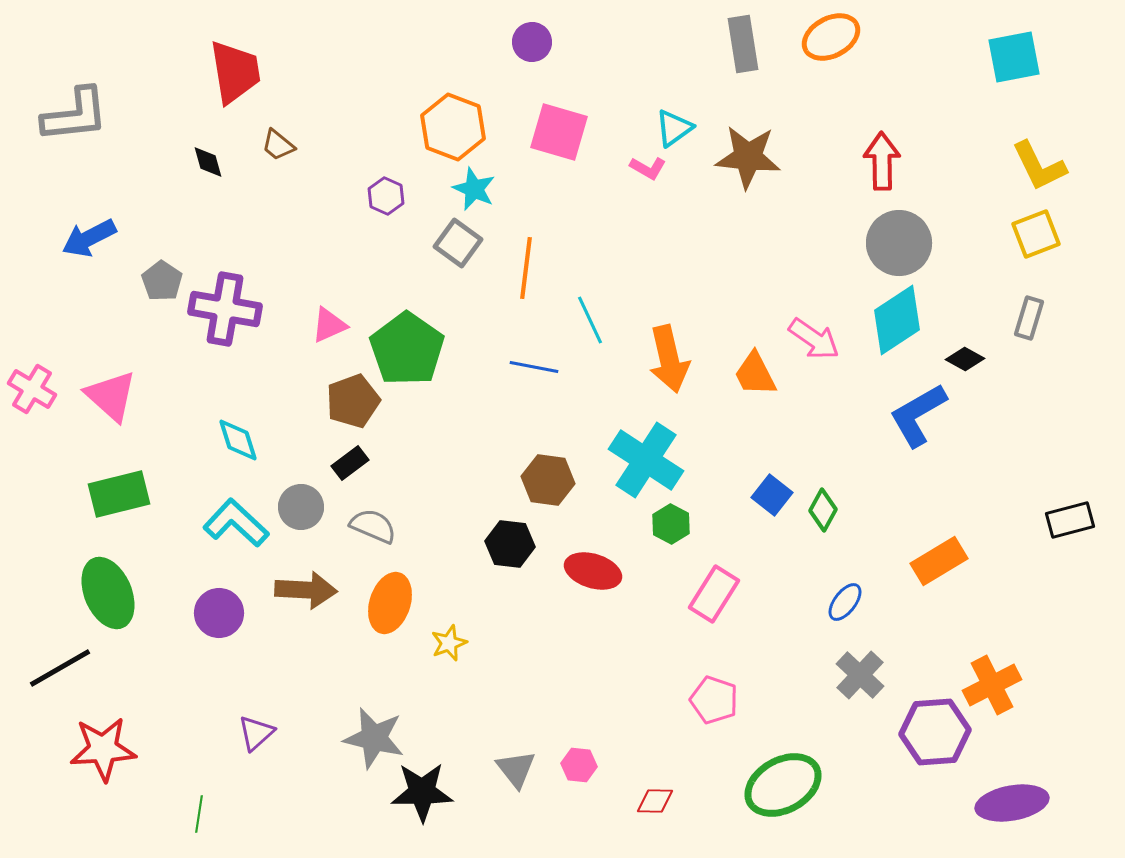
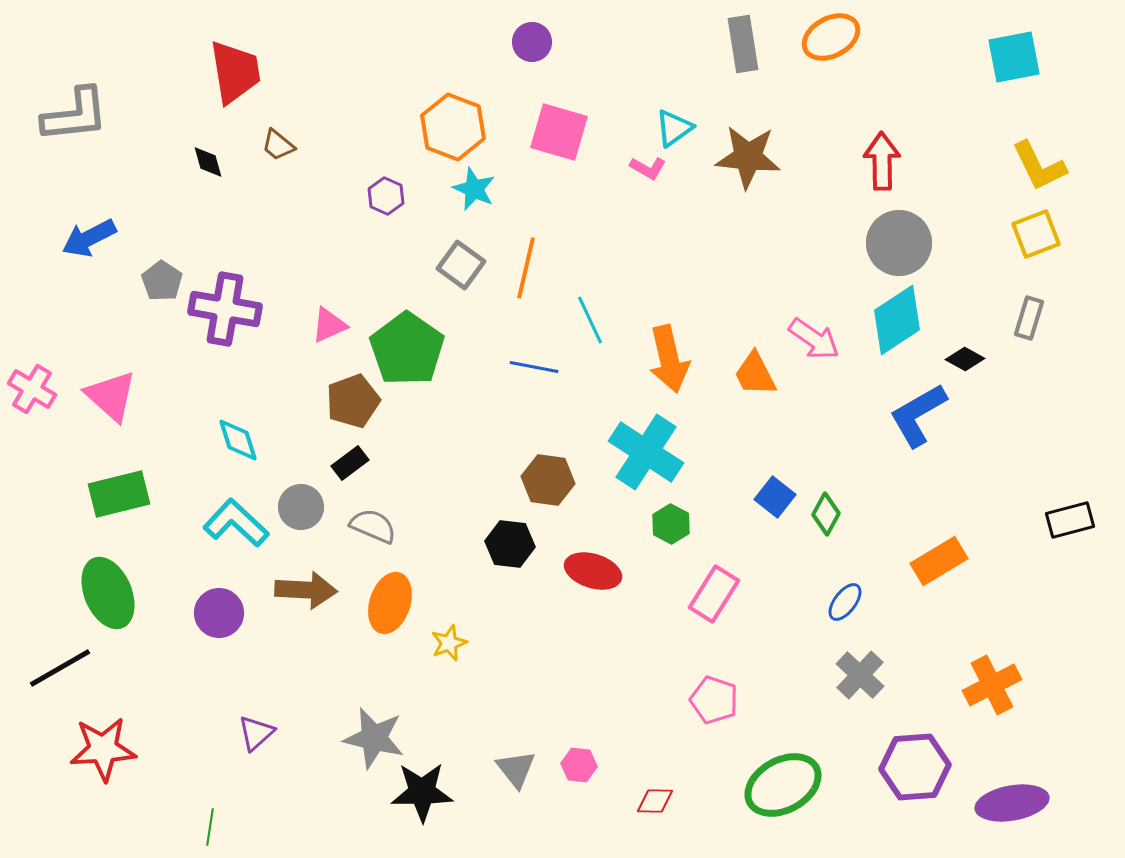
gray square at (458, 243): moved 3 px right, 22 px down
orange line at (526, 268): rotated 6 degrees clockwise
cyan cross at (646, 460): moved 8 px up
blue square at (772, 495): moved 3 px right, 2 px down
green diamond at (823, 510): moved 3 px right, 4 px down
purple hexagon at (935, 732): moved 20 px left, 35 px down
green line at (199, 814): moved 11 px right, 13 px down
